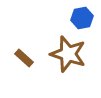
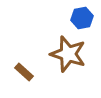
brown rectangle: moved 14 px down
